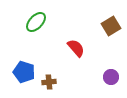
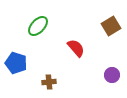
green ellipse: moved 2 px right, 4 px down
blue pentagon: moved 8 px left, 9 px up
purple circle: moved 1 px right, 2 px up
